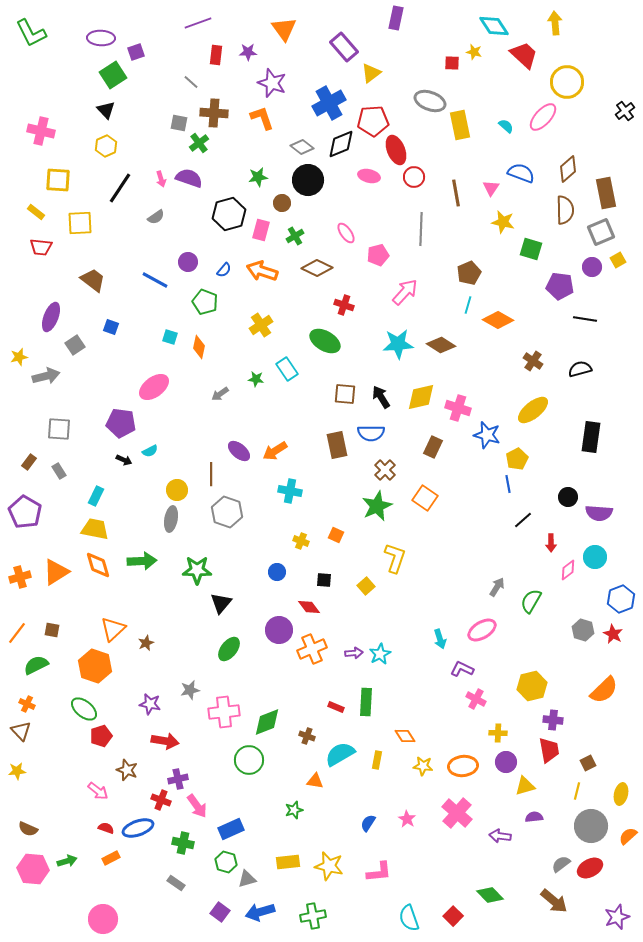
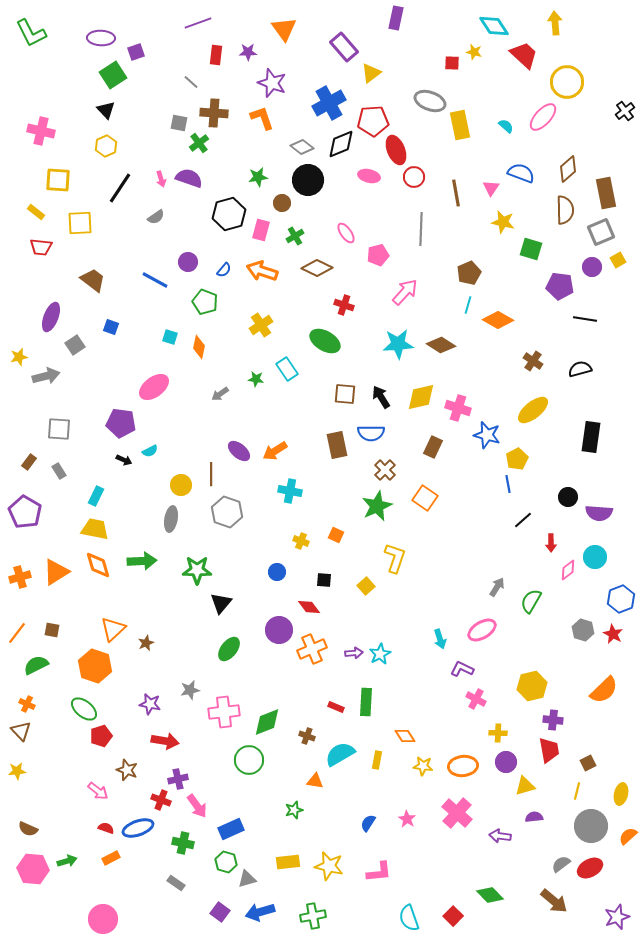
yellow circle at (177, 490): moved 4 px right, 5 px up
